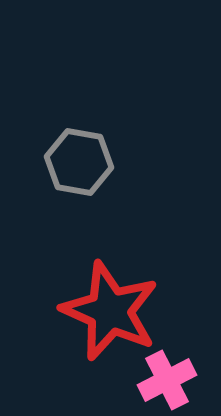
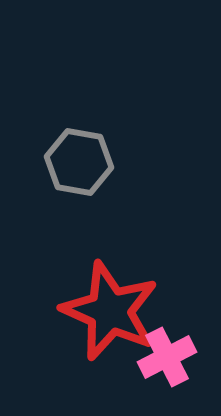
pink cross: moved 23 px up
